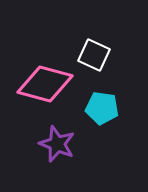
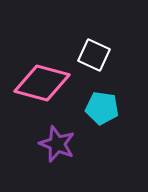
pink diamond: moved 3 px left, 1 px up
